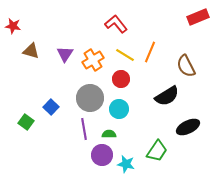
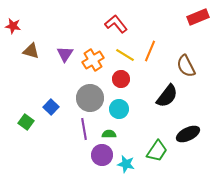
orange line: moved 1 px up
black semicircle: rotated 20 degrees counterclockwise
black ellipse: moved 7 px down
